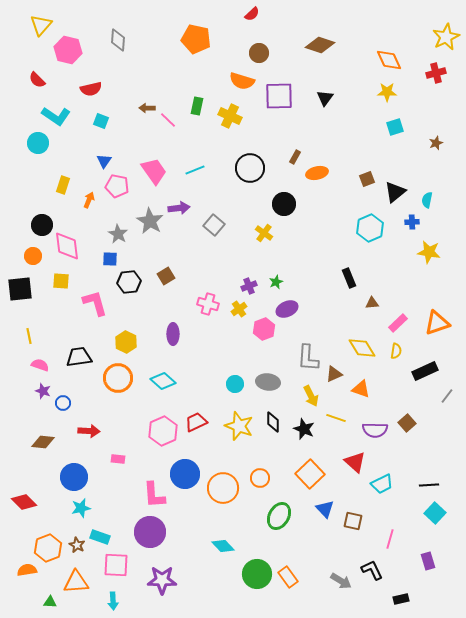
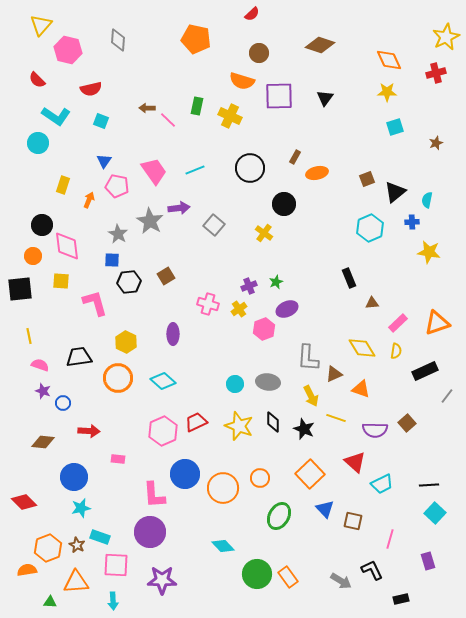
blue square at (110, 259): moved 2 px right, 1 px down
